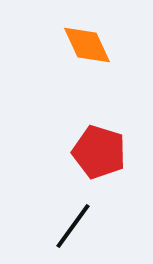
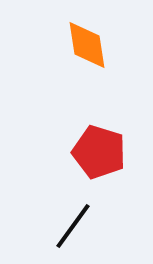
orange diamond: rotated 16 degrees clockwise
